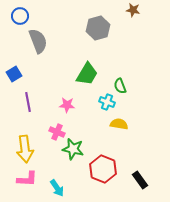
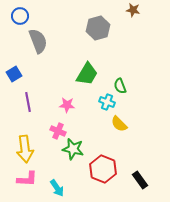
yellow semicircle: rotated 144 degrees counterclockwise
pink cross: moved 1 px right, 1 px up
